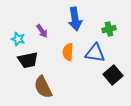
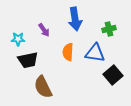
purple arrow: moved 2 px right, 1 px up
cyan star: rotated 16 degrees counterclockwise
